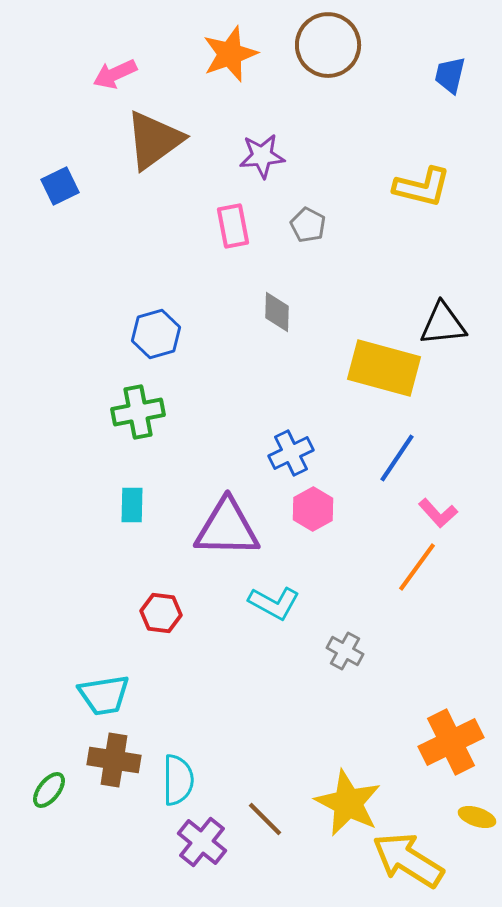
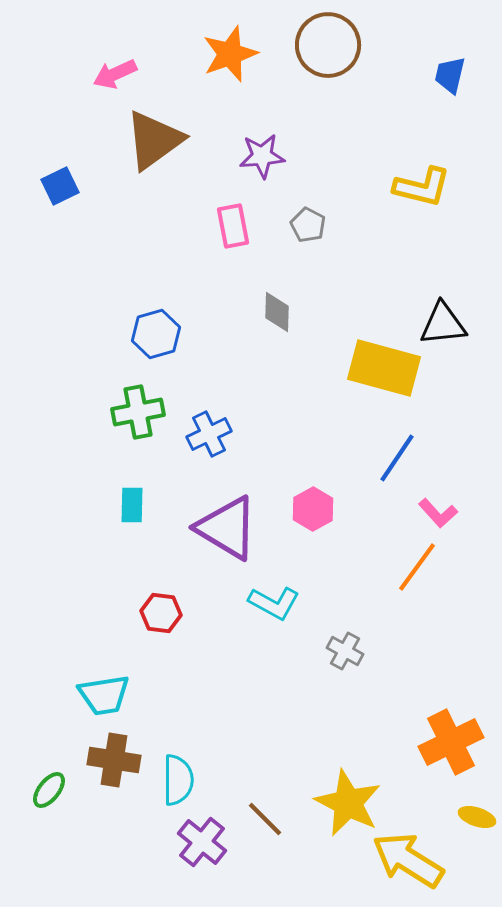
blue cross: moved 82 px left, 19 px up
purple triangle: rotated 30 degrees clockwise
